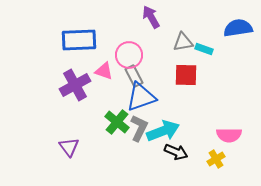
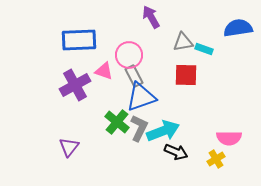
pink semicircle: moved 3 px down
purple triangle: rotated 15 degrees clockwise
